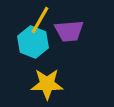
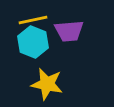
yellow line: moved 7 px left; rotated 48 degrees clockwise
yellow star: rotated 12 degrees clockwise
